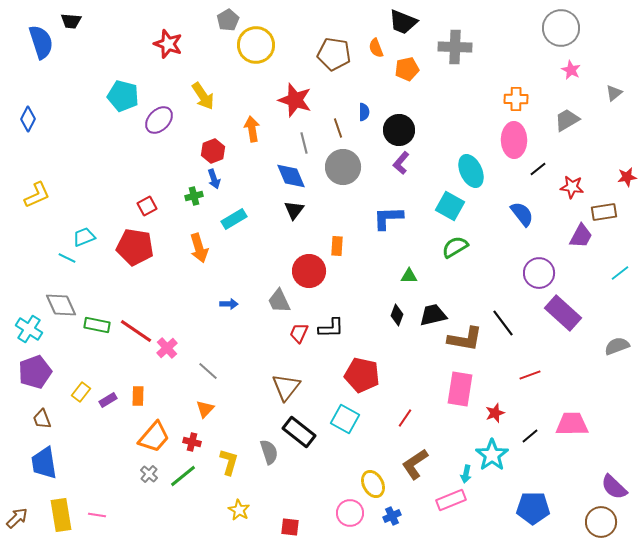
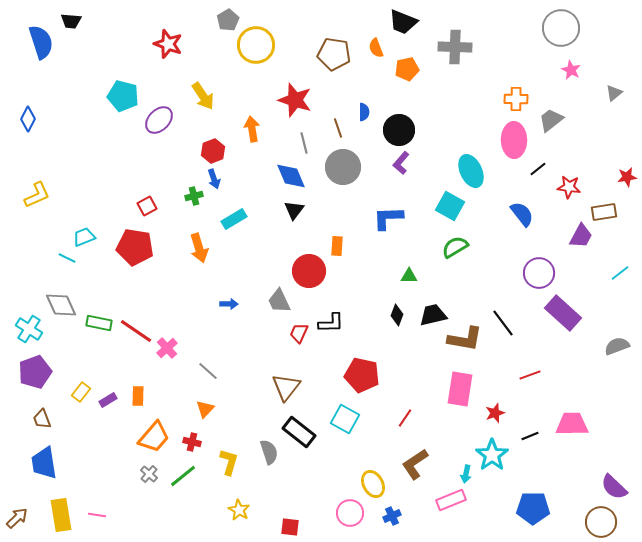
gray trapezoid at (567, 120): moved 16 px left; rotated 8 degrees counterclockwise
red star at (572, 187): moved 3 px left
green rectangle at (97, 325): moved 2 px right, 2 px up
black L-shape at (331, 328): moved 5 px up
black line at (530, 436): rotated 18 degrees clockwise
